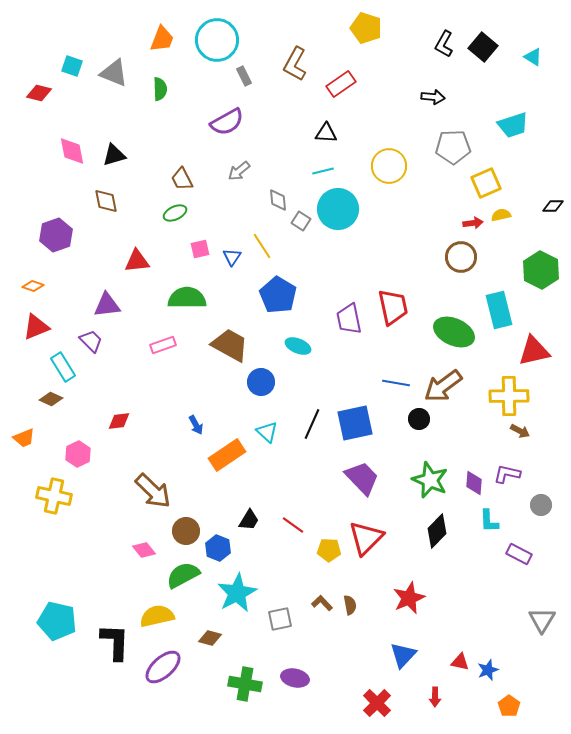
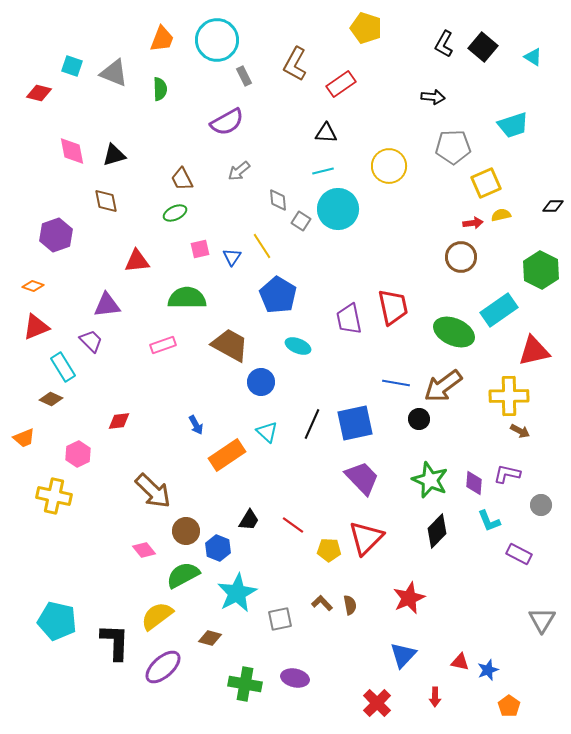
cyan rectangle at (499, 310): rotated 69 degrees clockwise
cyan L-shape at (489, 521): rotated 20 degrees counterclockwise
yellow semicircle at (157, 616): rotated 24 degrees counterclockwise
